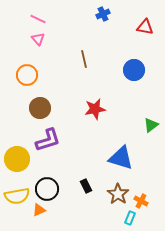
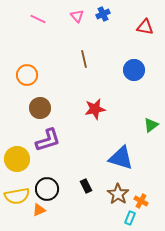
pink triangle: moved 39 px right, 23 px up
